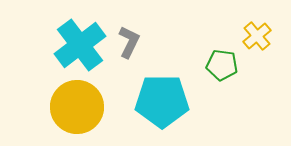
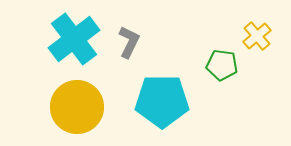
cyan cross: moved 6 px left, 6 px up
